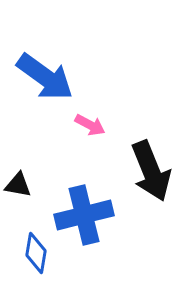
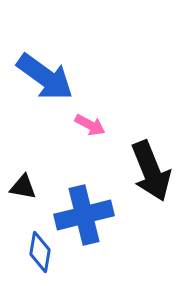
black triangle: moved 5 px right, 2 px down
blue diamond: moved 4 px right, 1 px up
